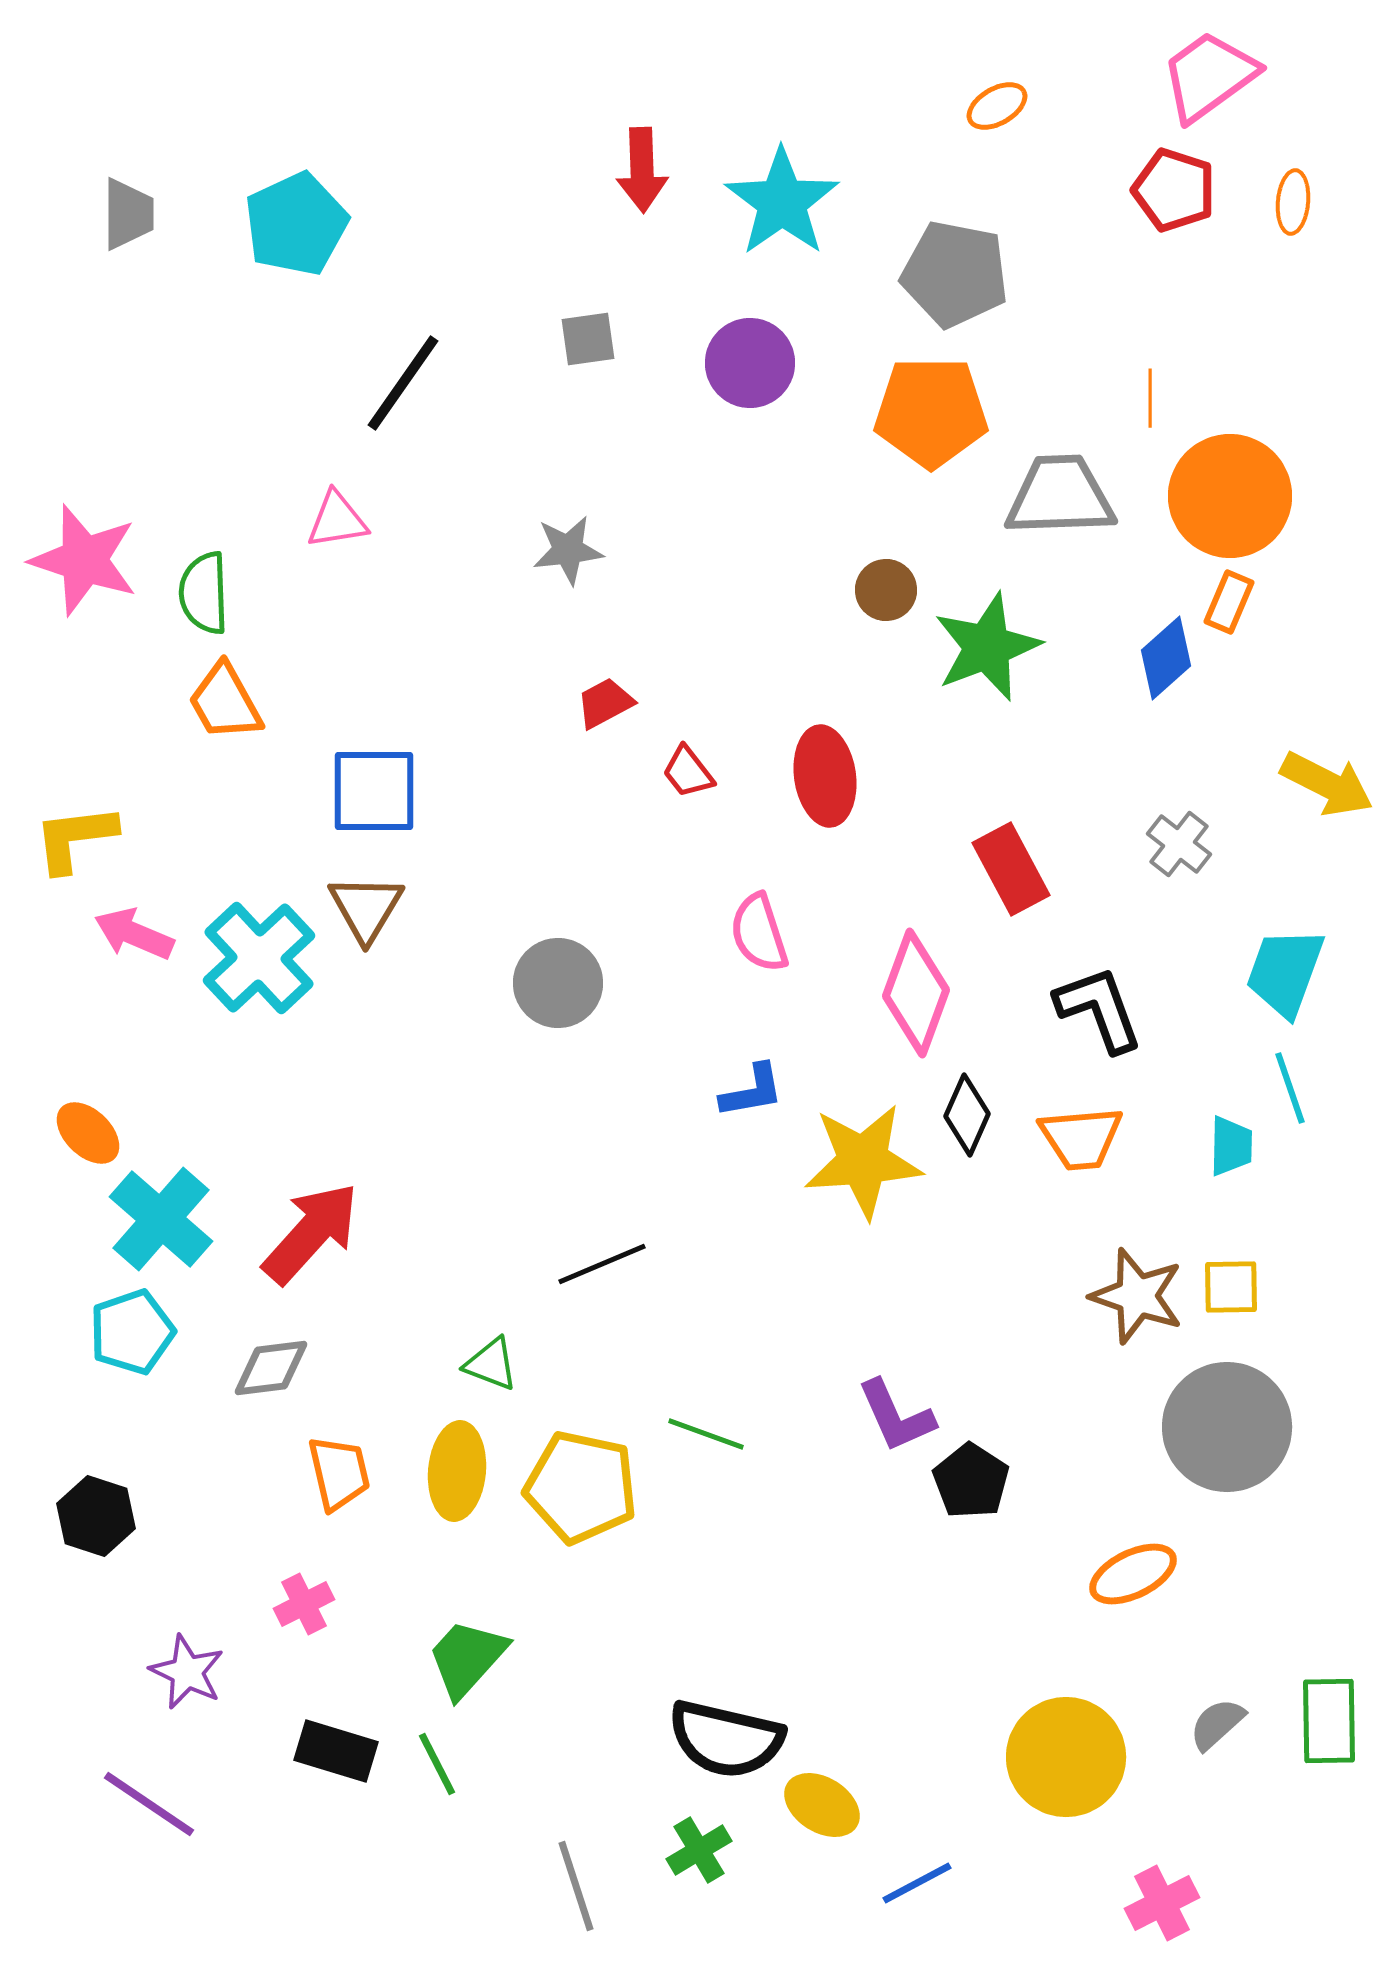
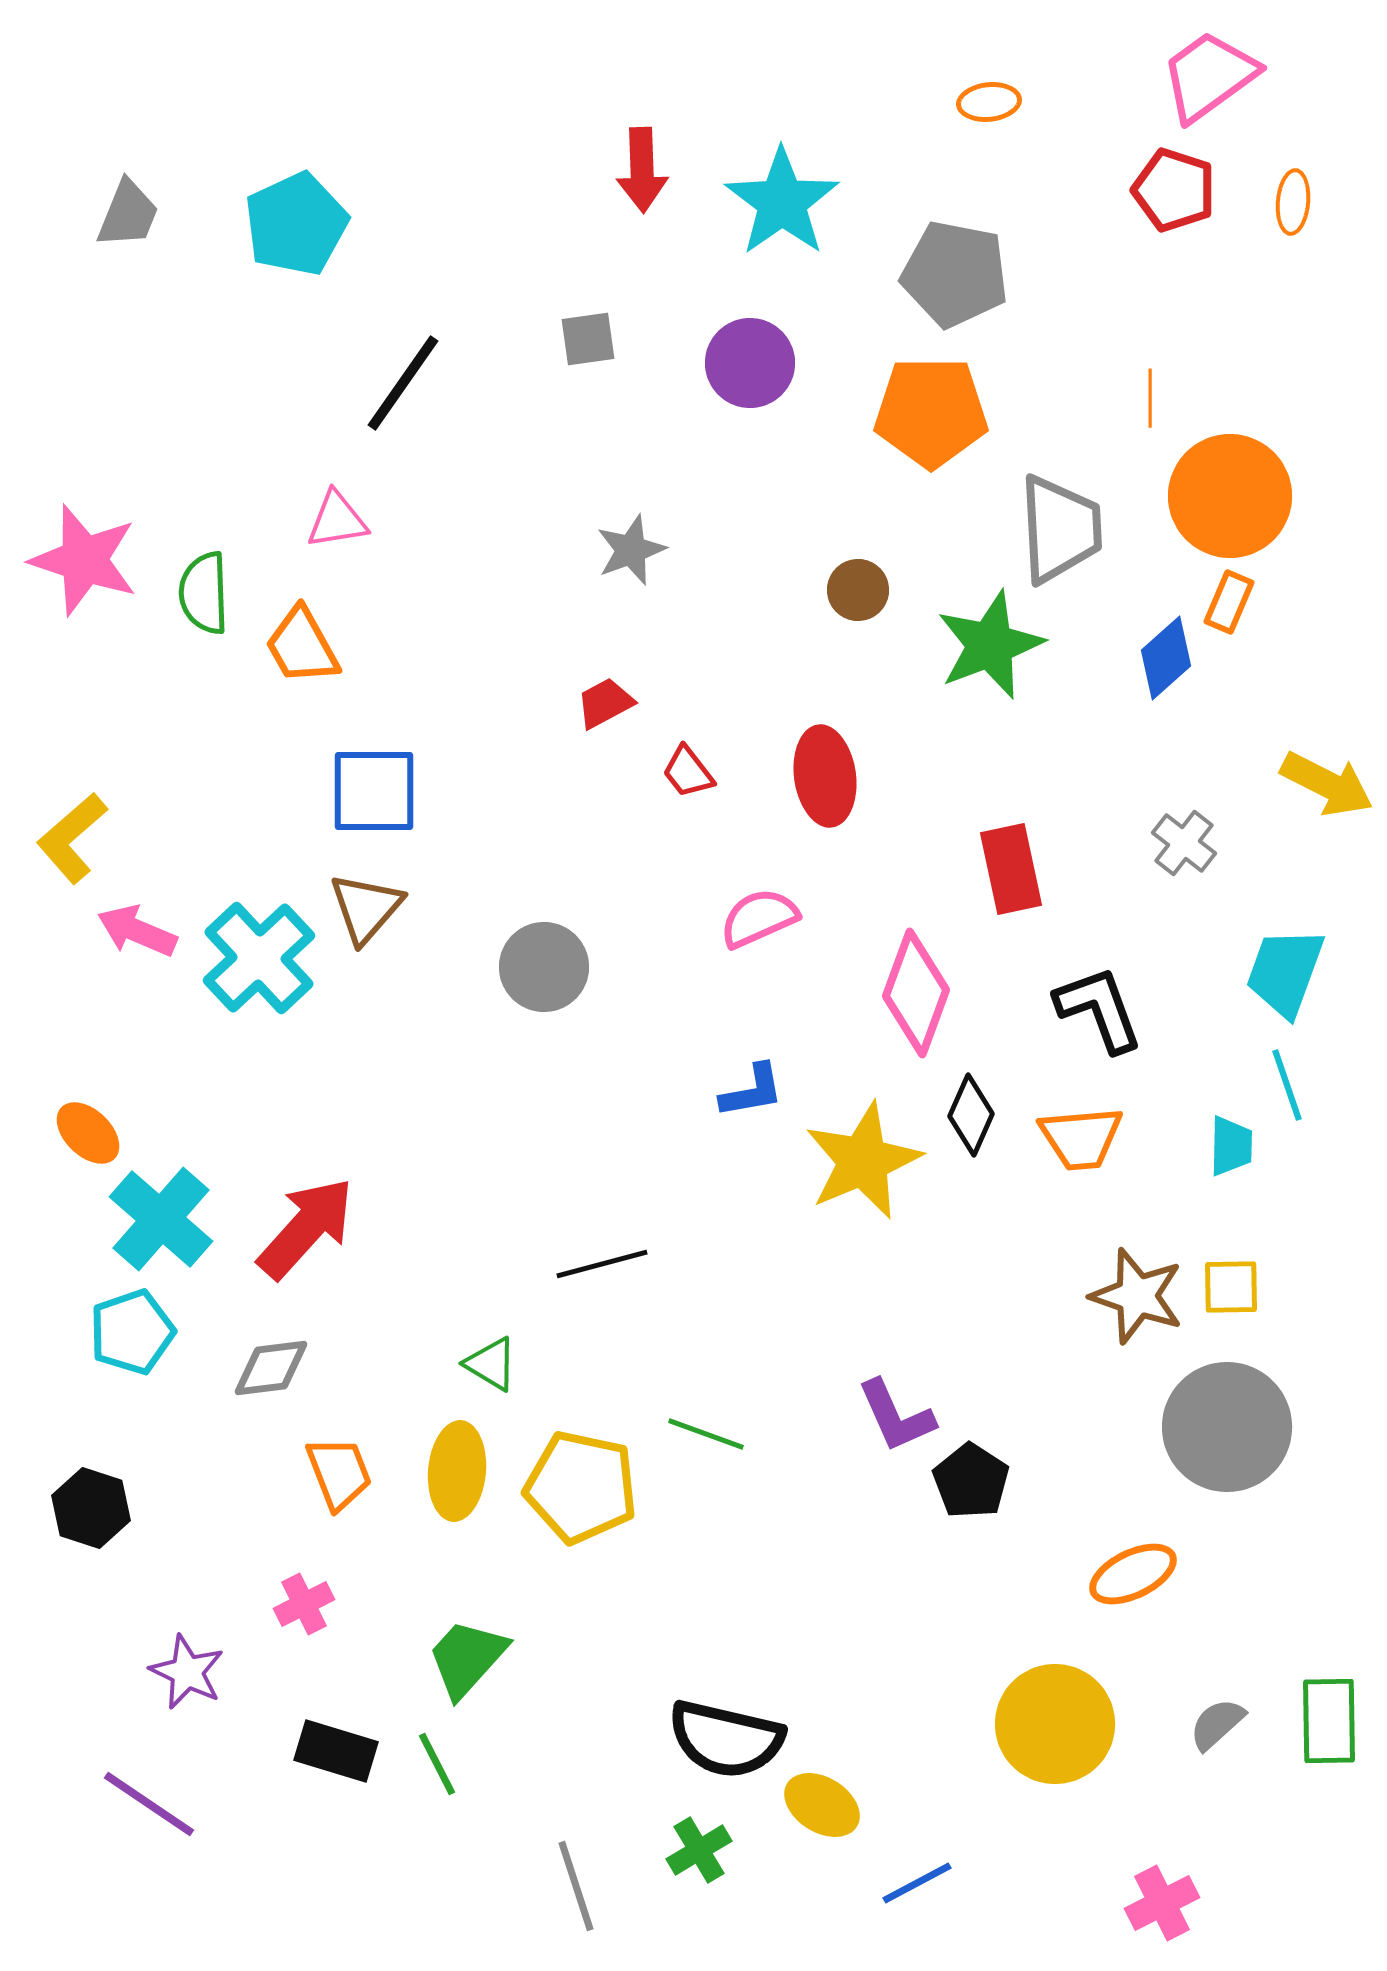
orange ellipse at (997, 106): moved 8 px left, 4 px up; rotated 24 degrees clockwise
gray trapezoid at (128, 214): rotated 22 degrees clockwise
gray trapezoid at (1060, 496): moved 33 px down; rotated 89 degrees clockwise
gray star at (568, 550): moved 63 px right; rotated 14 degrees counterclockwise
brown circle at (886, 590): moved 28 px left
green star at (987, 647): moved 3 px right, 2 px up
orange trapezoid at (225, 702): moved 77 px right, 56 px up
yellow L-shape at (75, 838): moved 3 px left; rotated 34 degrees counterclockwise
gray cross at (1179, 844): moved 5 px right, 1 px up
red rectangle at (1011, 869): rotated 16 degrees clockwise
brown triangle at (366, 908): rotated 10 degrees clockwise
pink semicircle at (759, 933): moved 15 px up; rotated 84 degrees clockwise
pink arrow at (134, 934): moved 3 px right, 3 px up
gray circle at (558, 983): moved 14 px left, 16 px up
cyan line at (1290, 1088): moved 3 px left, 3 px up
black diamond at (967, 1115): moved 4 px right
yellow star at (863, 1161): rotated 19 degrees counterclockwise
red arrow at (311, 1233): moved 5 px left, 5 px up
black line at (602, 1264): rotated 8 degrees clockwise
green triangle at (491, 1364): rotated 10 degrees clockwise
orange trapezoid at (339, 1473): rotated 8 degrees counterclockwise
black hexagon at (96, 1516): moved 5 px left, 8 px up
yellow circle at (1066, 1757): moved 11 px left, 33 px up
